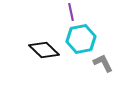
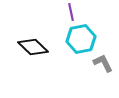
black diamond: moved 11 px left, 3 px up
